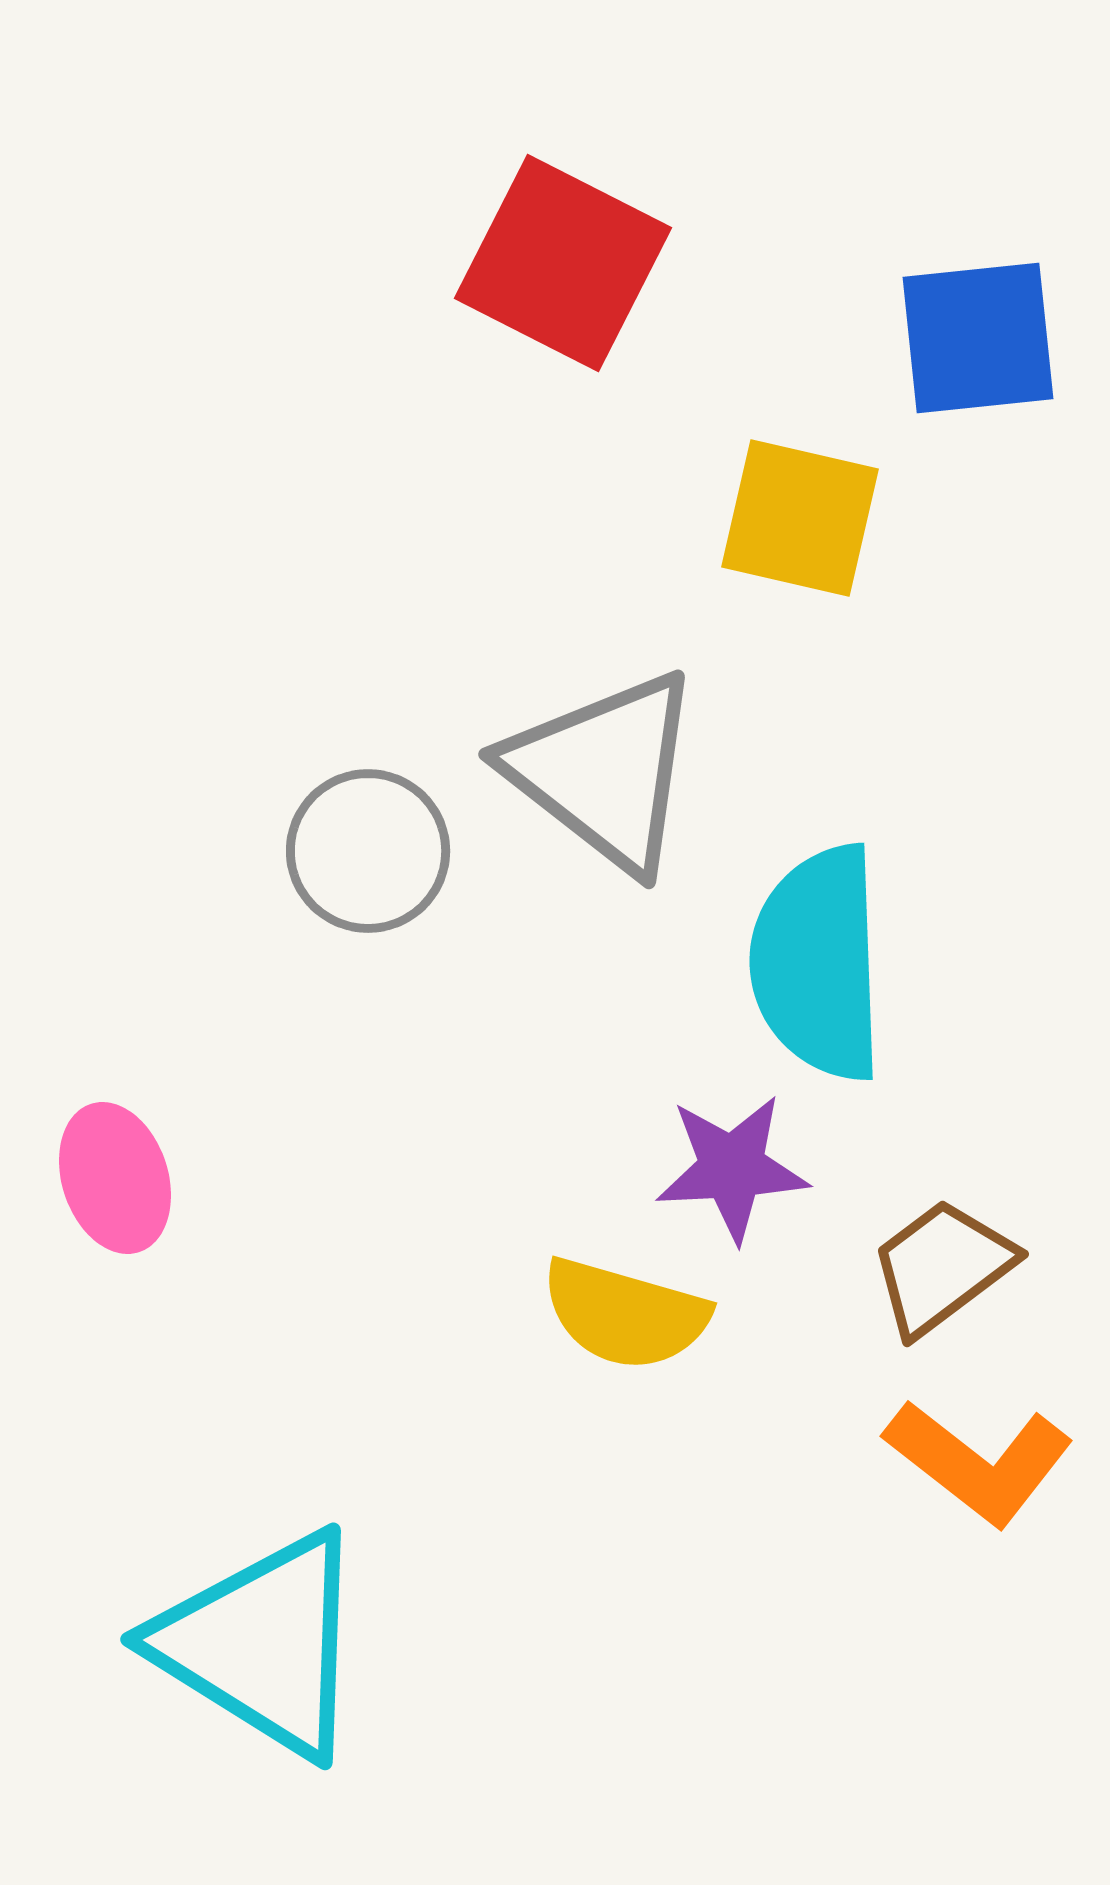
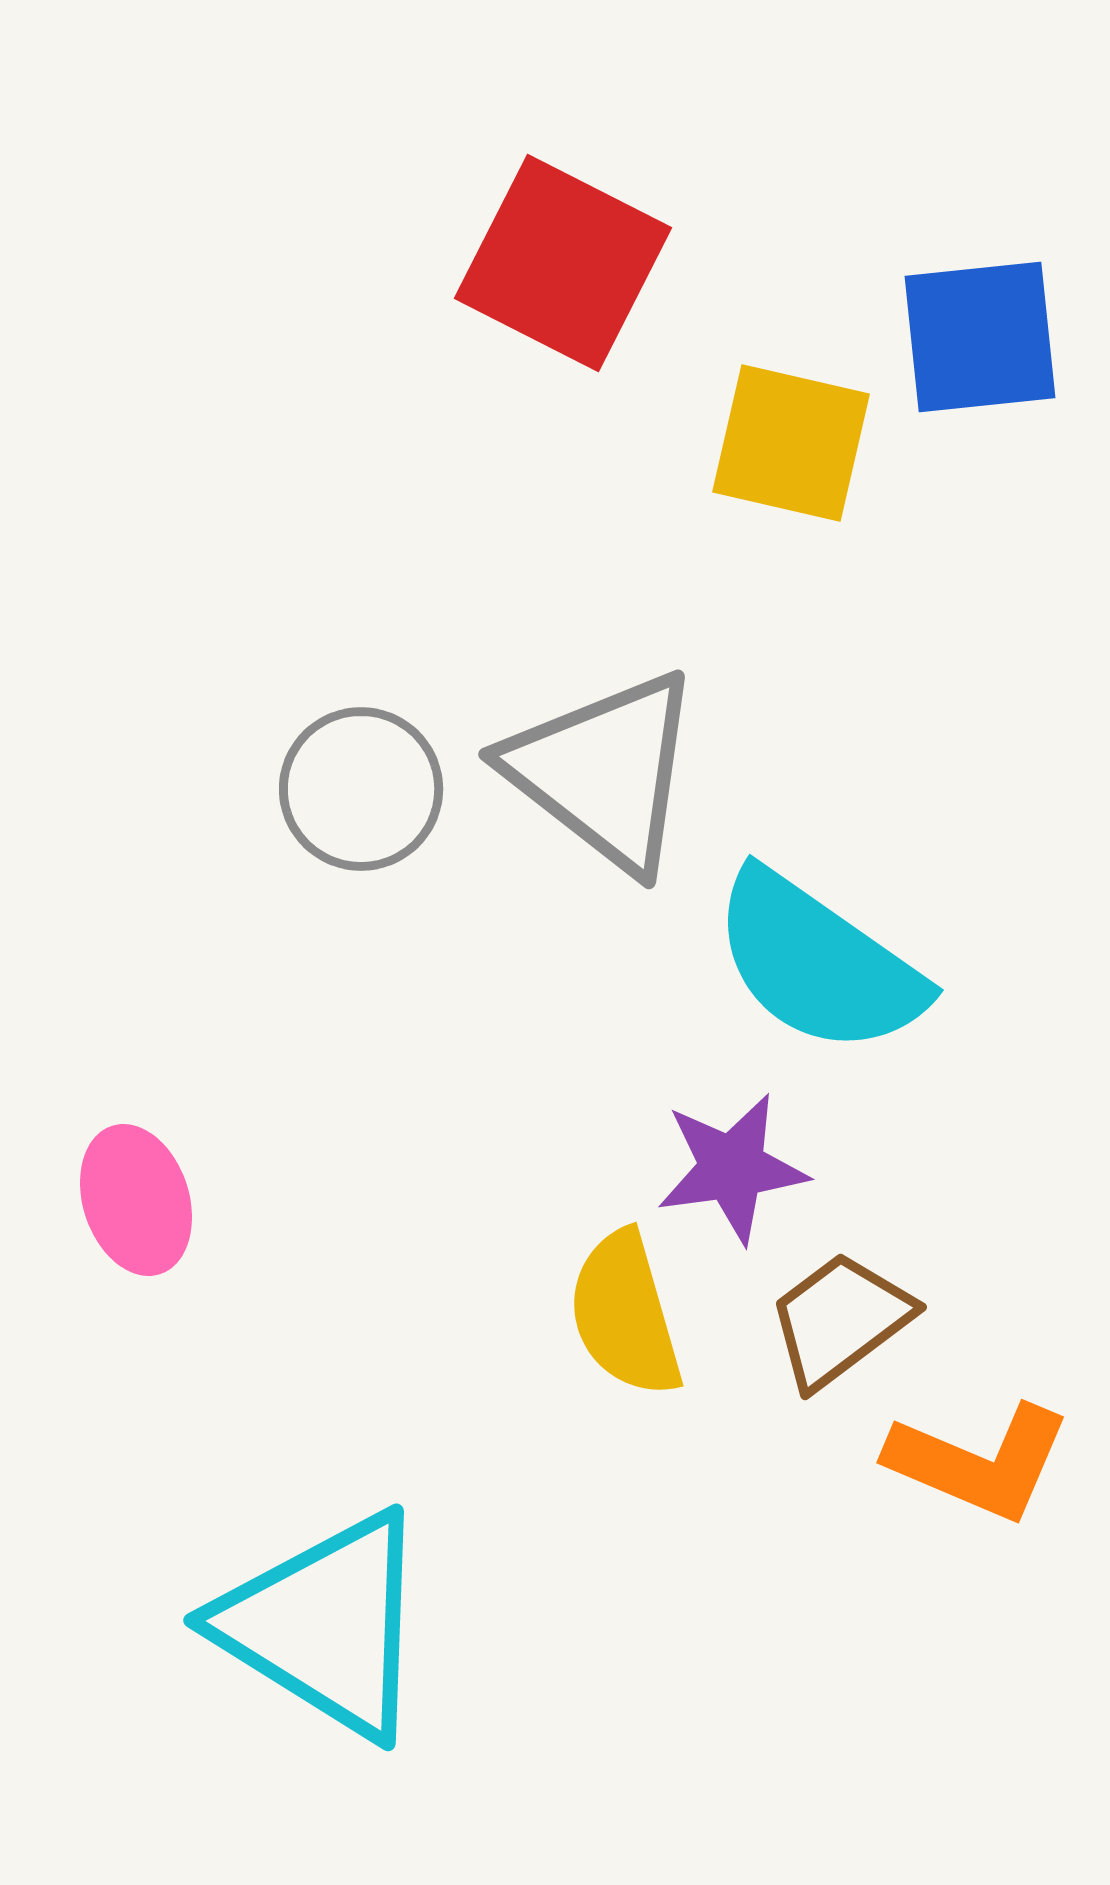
blue square: moved 2 px right, 1 px up
yellow square: moved 9 px left, 75 px up
gray circle: moved 7 px left, 62 px up
cyan semicircle: rotated 53 degrees counterclockwise
purple star: rotated 5 degrees counterclockwise
pink ellipse: moved 21 px right, 22 px down
brown trapezoid: moved 102 px left, 53 px down
yellow semicircle: rotated 58 degrees clockwise
orange L-shape: rotated 15 degrees counterclockwise
cyan triangle: moved 63 px right, 19 px up
